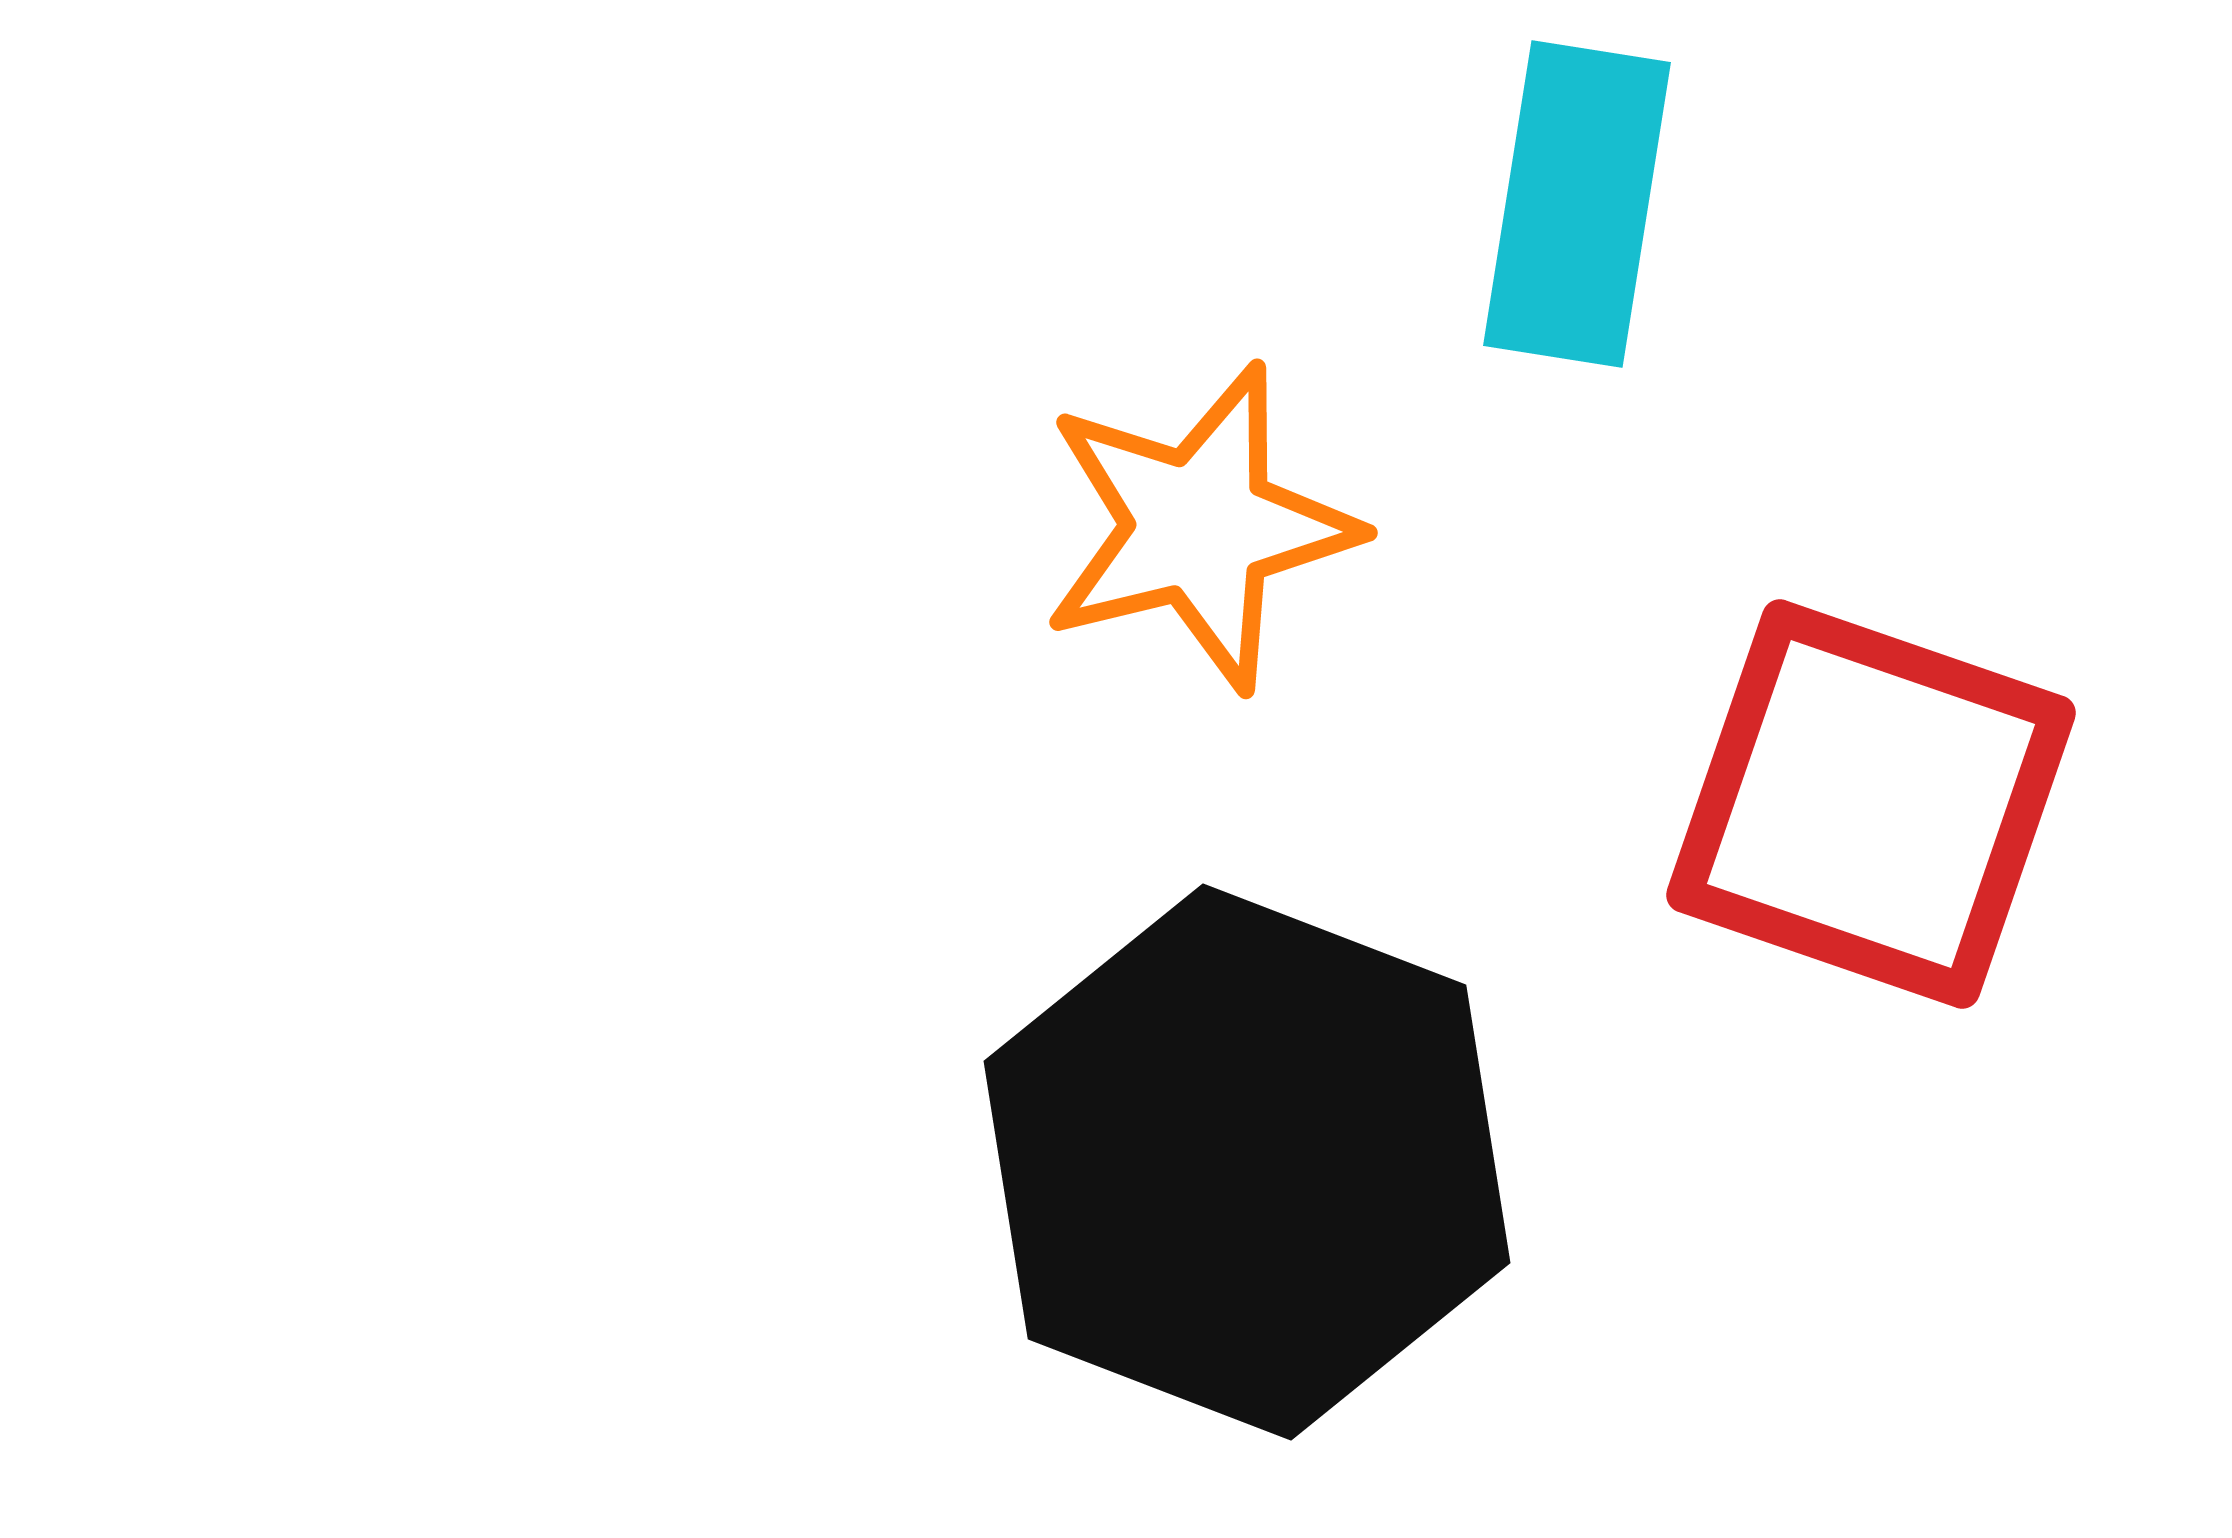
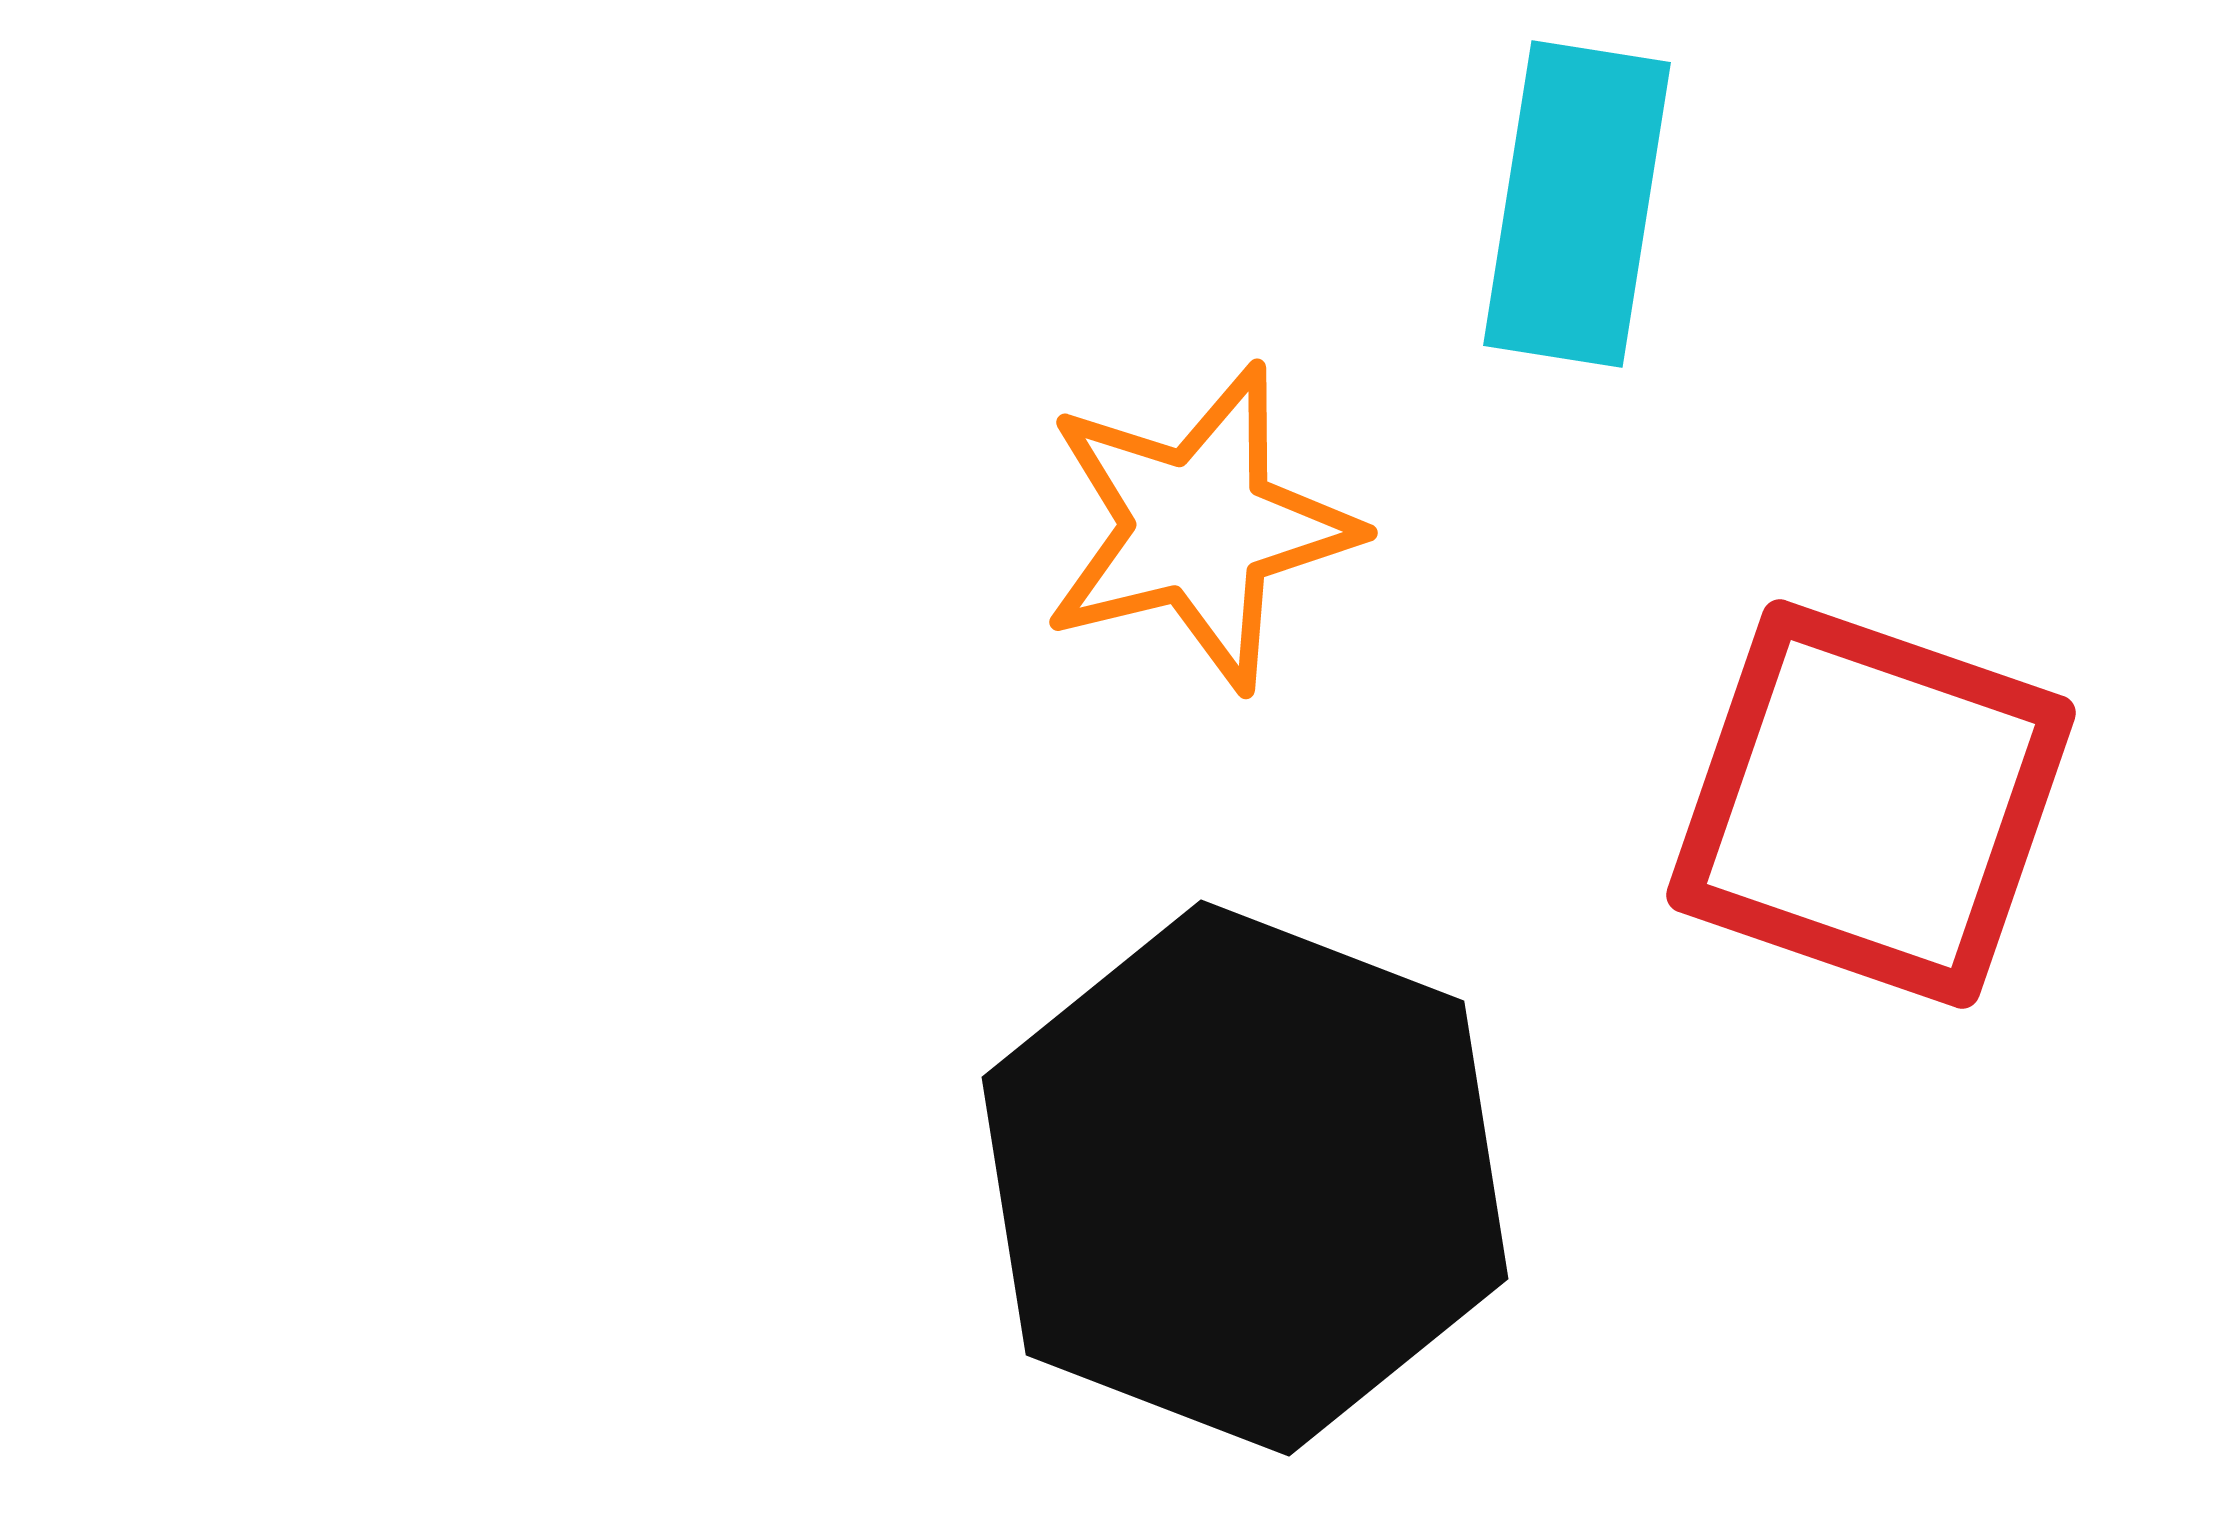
black hexagon: moved 2 px left, 16 px down
